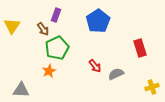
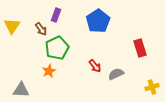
brown arrow: moved 2 px left
